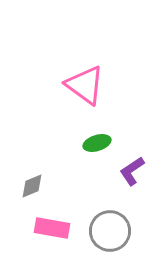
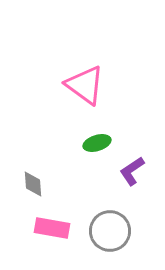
gray diamond: moved 1 px right, 2 px up; rotated 72 degrees counterclockwise
